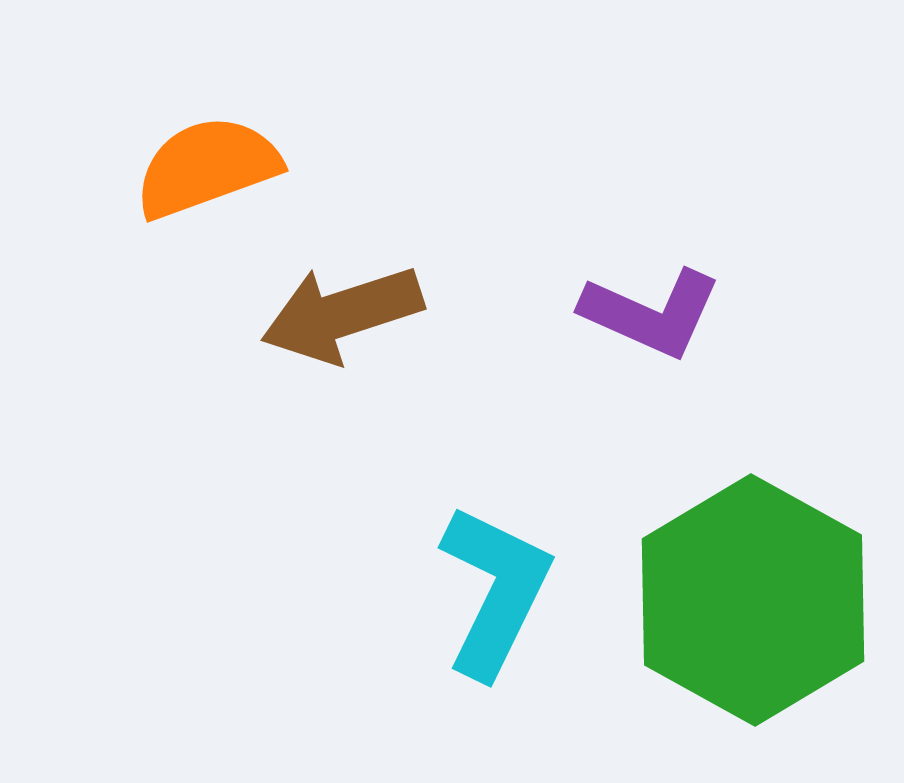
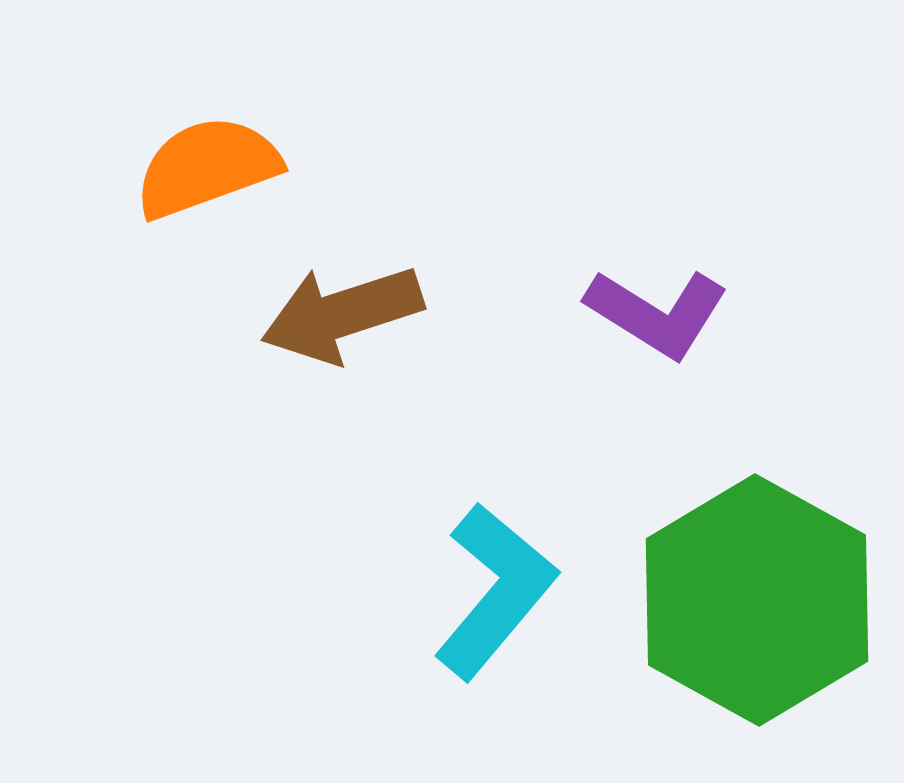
purple L-shape: moved 6 px right; rotated 8 degrees clockwise
cyan L-shape: rotated 14 degrees clockwise
green hexagon: moved 4 px right
